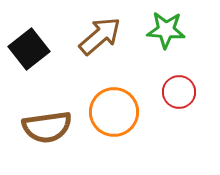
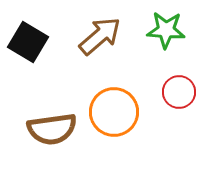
black square: moved 1 px left, 7 px up; rotated 21 degrees counterclockwise
brown semicircle: moved 5 px right, 2 px down
